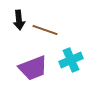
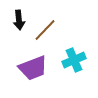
brown line: rotated 65 degrees counterclockwise
cyan cross: moved 3 px right
